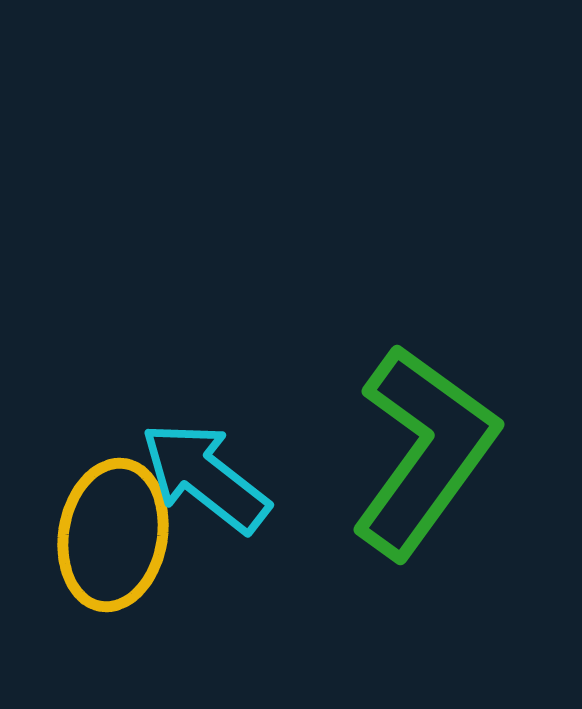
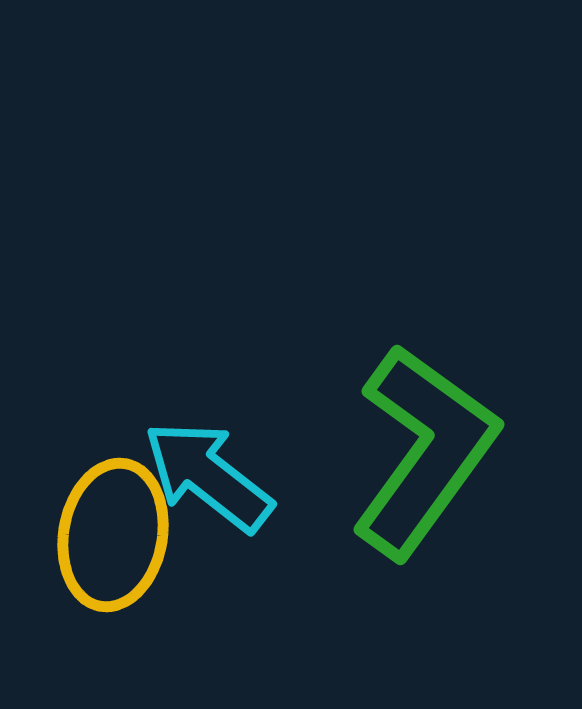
cyan arrow: moved 3 px right, 1 px up
